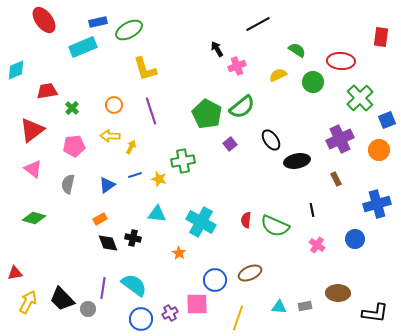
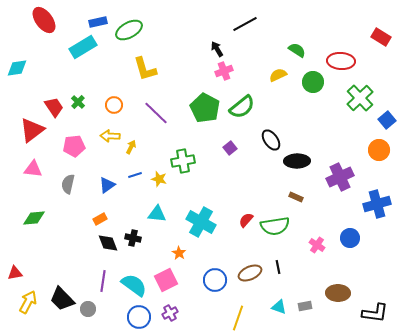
black line at (258, 24): moved 13 px left
red rectangle at (381, 37): rotated 66 degrees counterclockwise
cyan rectangle at (83, 47): rotated 8 degrees counterclockwise
pink cross at (237, 66): moved 13 px left, 5 px down
cyan diamond at (16, 70): moved 1 px right, 2 px up; rotated 15 degrees clockwise
red trapezoid at (47, 91): moved 7 px right, 16 px down; rotated 65 degrees clockwise
green cross at (72, 108): moved 6 px right, 6 px up
purple line at (151, 111): moved 5 px right, 2 px down; rotated 28 degrees counterclockwise
green pentagon at (207, 114): moved 2 px left, 6 px up
blue square at (387, 120): rotated 18 degrees counterclockwise
purple cross at (340, 139): moved 38 px down
purple square at (230, 144): moved 4 px down
black ellipse at (297, 161): rotated 10 degrees clockwise
pink triangle at (33, 169): rotated 30 degrees counterclockwise
brown rectangle at (336, 179): moved 40 px left, 18 px down; rotated 40 degrees counterclockwise
black line at (312, 210): moved 34 px left, 57 px down
green diamond at (34, 218): rotated 20 degrees counterclockwise
red semicircle at (246, 220): rotated 35 degrees clockwise
green semicircle at (275, 226): rotated 32 degrees counterclockwise
blue circle at (355, 239): moved 5 px left, 1 px up
purple line at (103, 288): moved 7 px up
pink square at (197, 304): moved 31 px left, 24 px up; rotated 25 degrees counterclockwise
cyan triangle at (279, 307): rotated 14 degrees clockwise
blue circle at (141, 319): moved 2 px left, 2 px up
